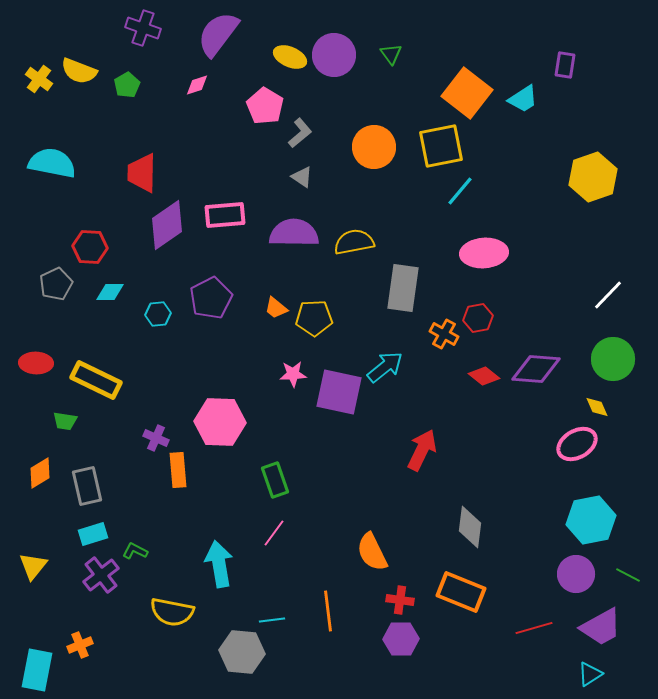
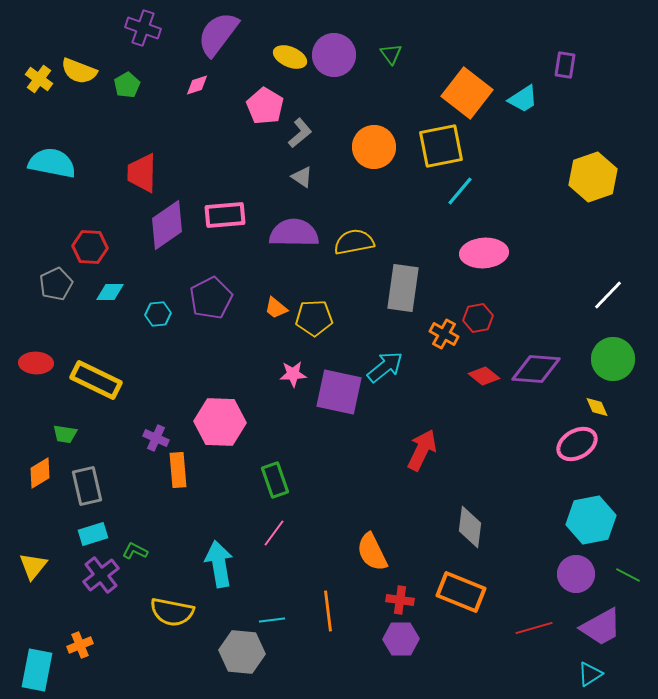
green trapezoid at (65, 421): moved 13 px down
